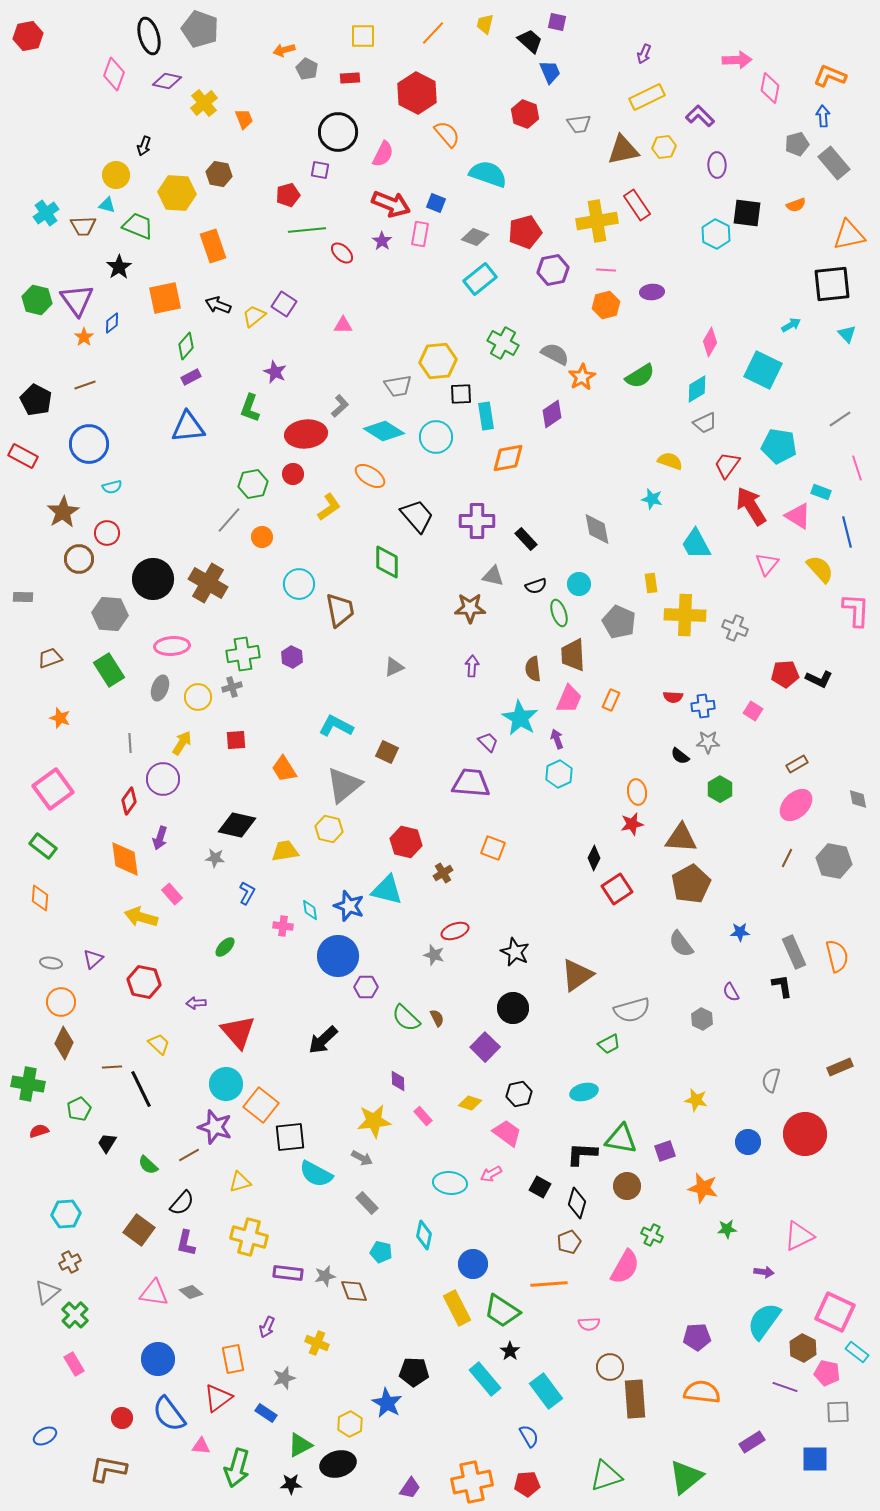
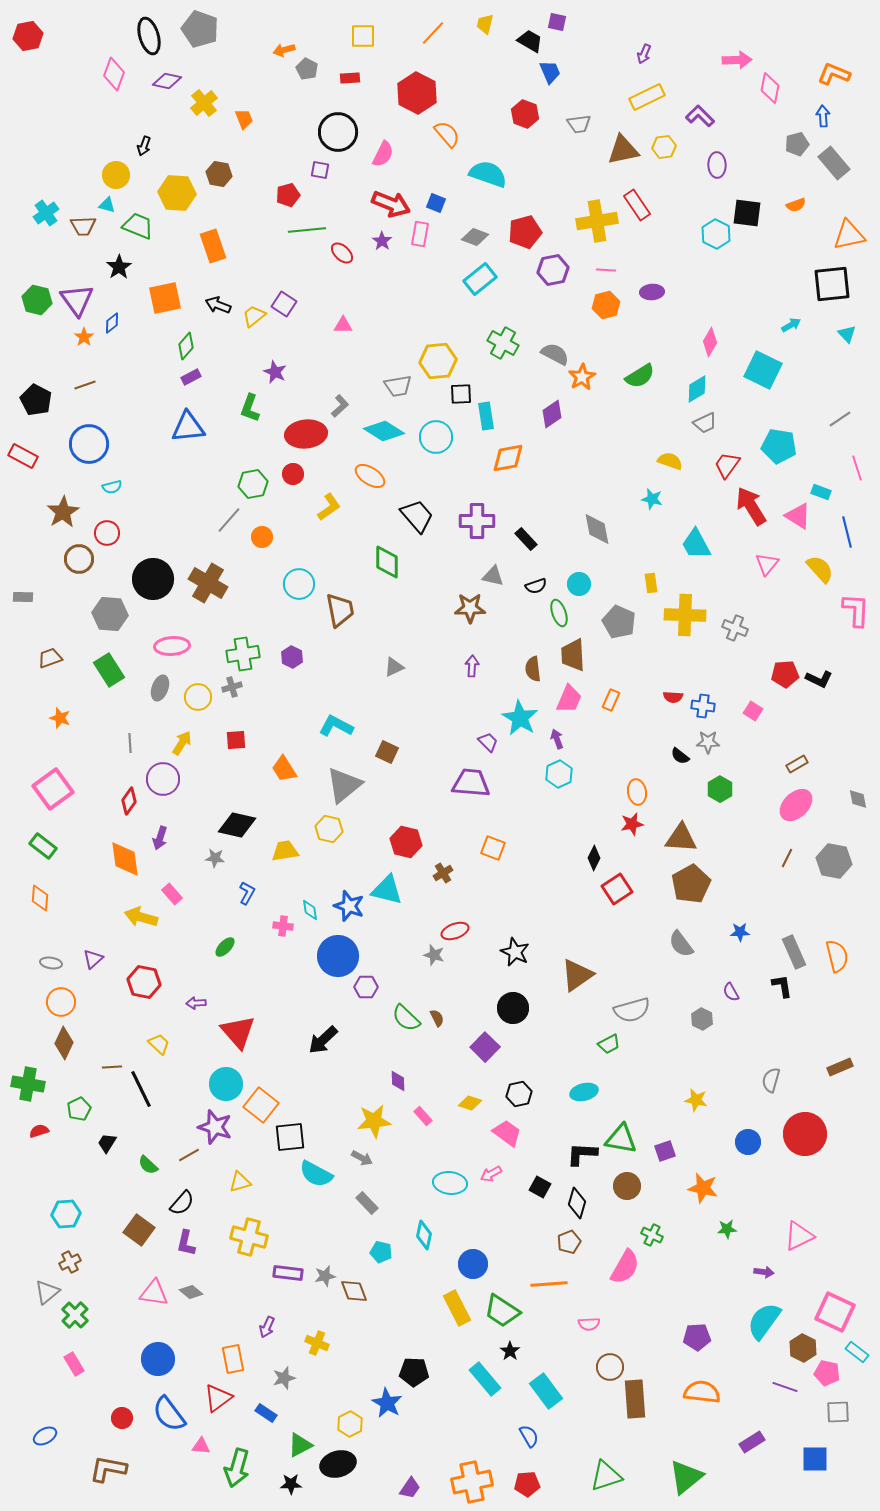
black trapezoid at (530, 41): rotated 12 degrees counterclockwise
orange L-shape at (830, 76): moved 4 px right, 2 px up
blue cross at (703, 706): rotated 15 degrees clockwise
